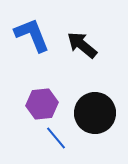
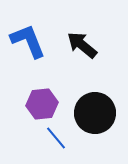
blue L-shape: moved 4 px left, 6 px down
